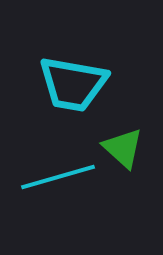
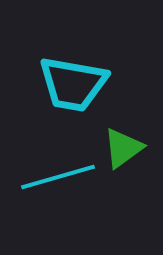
green triangle: rotated 42 degrees clockwise
